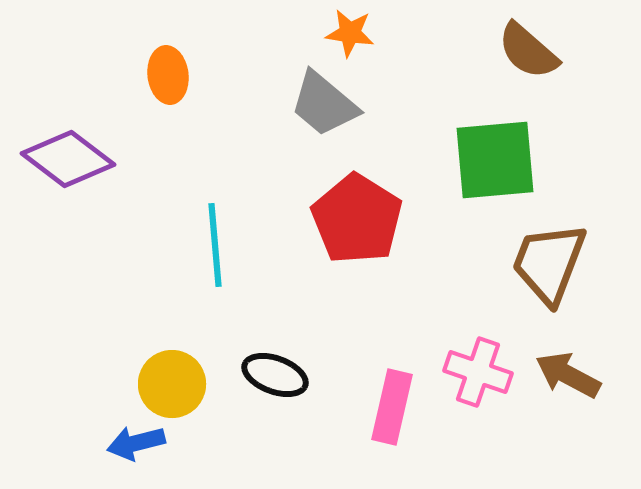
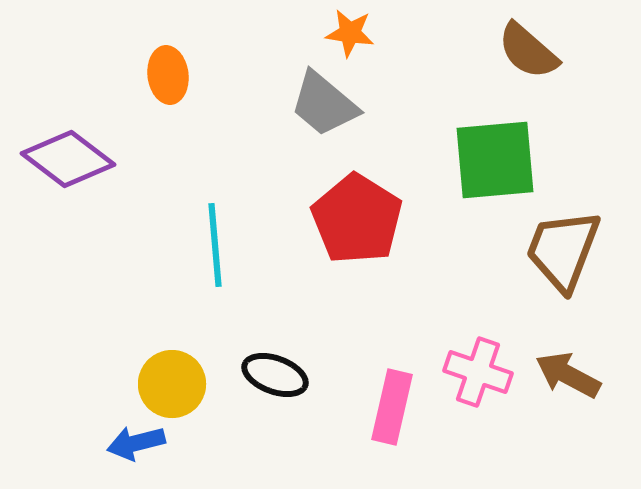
brown trapezoid: moved 14 px right, 13 px up
